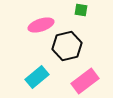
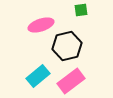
green square: rotated 16 degrees counterclockwise
cyan rectangle: moved 1 px right, 1 px up
pink rectangle: moved 14 px left
